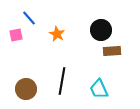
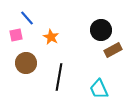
blue line: moved 2 px left
orange star: moved 6 px left, 3 px down
brown rectangle: moved 1 px right, 1 px up; rotated 24 degrees counterclockwise
black line: moved 3 px left, 4 px up
brown circle: moved 26 px up
